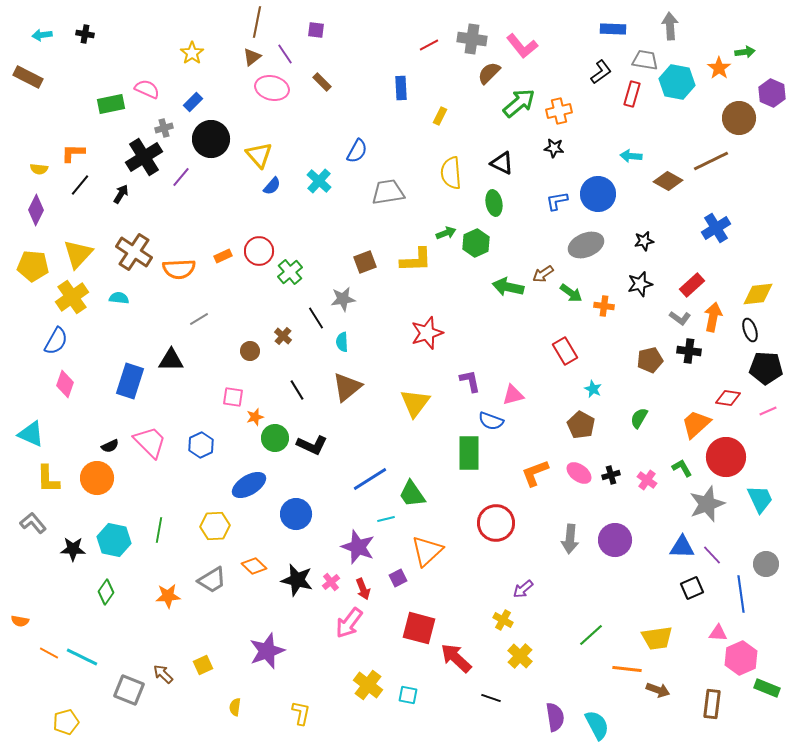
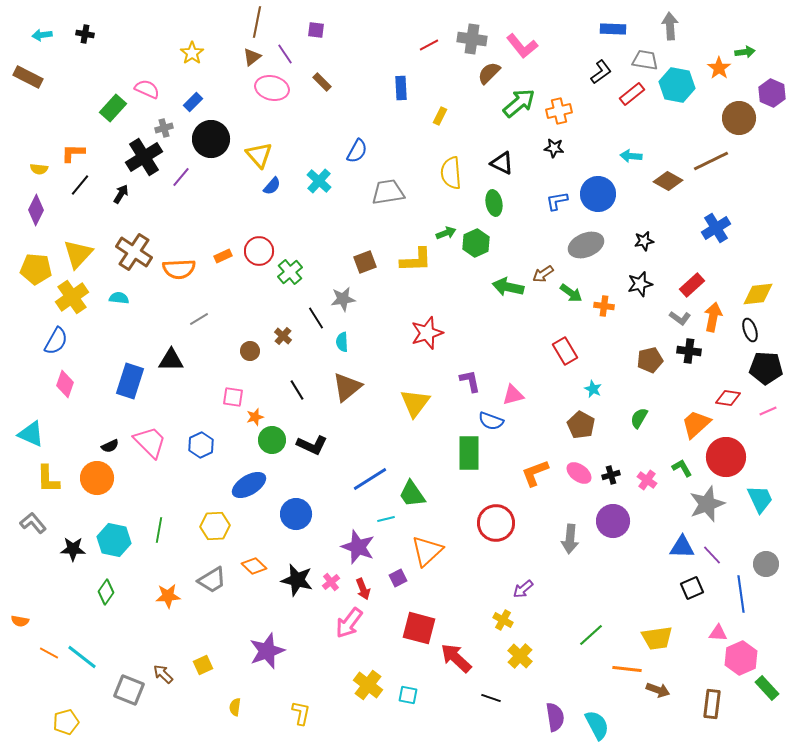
cyan hexagon at (677, 82): moved 3 px down
red rectangle at (632, 94): rotated 35 degrees clockwise
green rectangle at (111, 104): moved 2 px right, 4 px down; rotated 36 degrees counterclockwise
yellow pentagon at (33, 266): moved 3 px right, 3 px down
green circle at (275, 438): moved 3 px left, 2 px down
purple circle at (615, 540): moved 2 px left, 19 px up
cyan line at (82, 657): rotated 12 degrees clockwise
green rectangle at (767, 688): rotated 25 degrees clockwise
